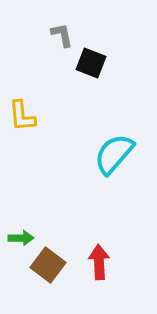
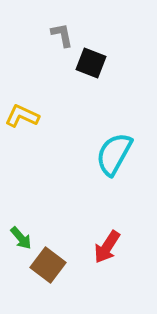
yellow L-shape: rotated 120 degrees clockwise
cyan semicircle: rotated 12 degrees counterclockwise
green arrow: rotated 50 degrees clockwise
red arrow: moved 8 px right, 15 px up; rotated 144 degrees counterclockwise
